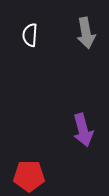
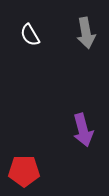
white semicircle: rotated 35 degrees counterclockwise
red pentagon: moved 5 px left, 5 px up
